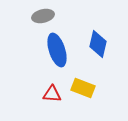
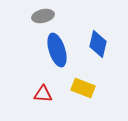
red triangle: moved 9 px left
